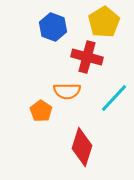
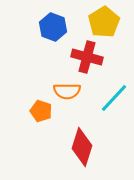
orange pentagon: rotated 15 degrees counterclockwise
